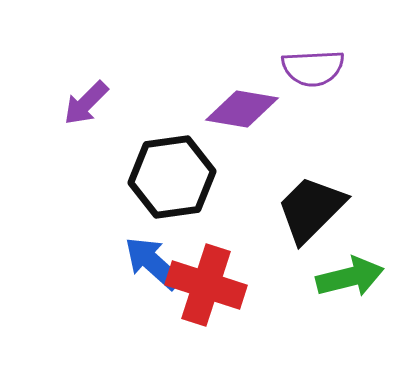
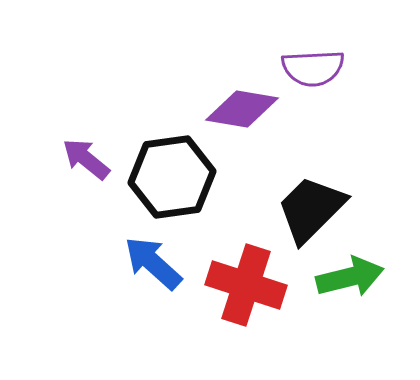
purple arrow: moved 56 px down; rotated 84 degrees clockwise
red cross: moved 40 px right
